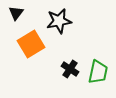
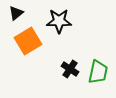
black triangle: rotated 14 degrees clockwise
black star: rotated 10 degrees clockwise
orange square: moved 3 px left, 3 px up
